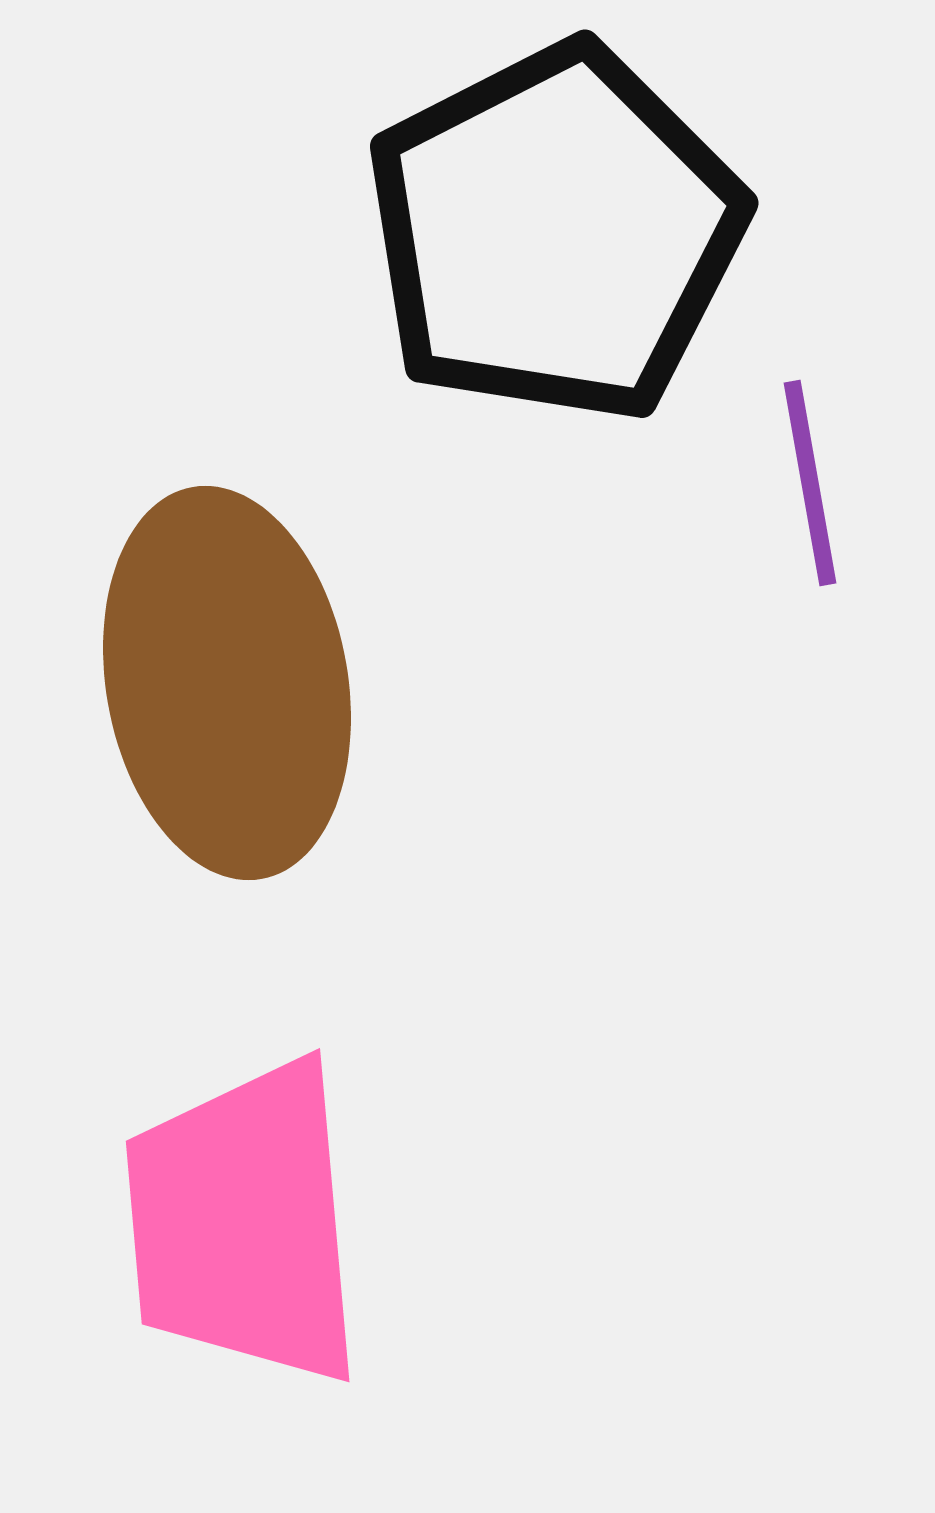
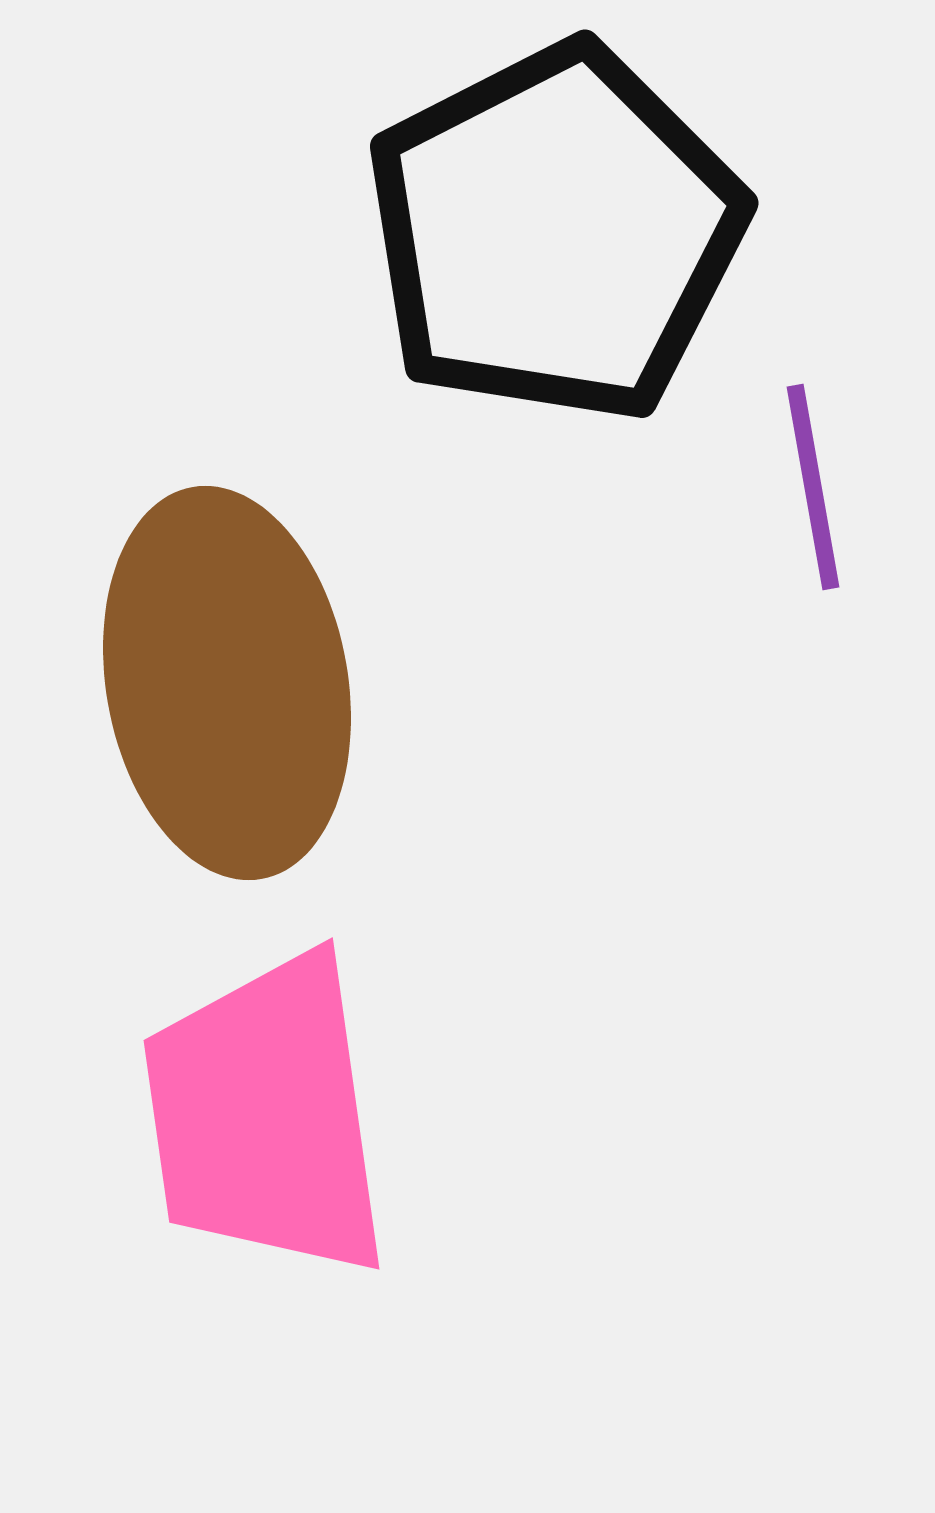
purple line: moved 3 px right, 4 px down
pink trapezoid: moved 22 px right, 107 px up; rotated 3 degrees counterclockwise
